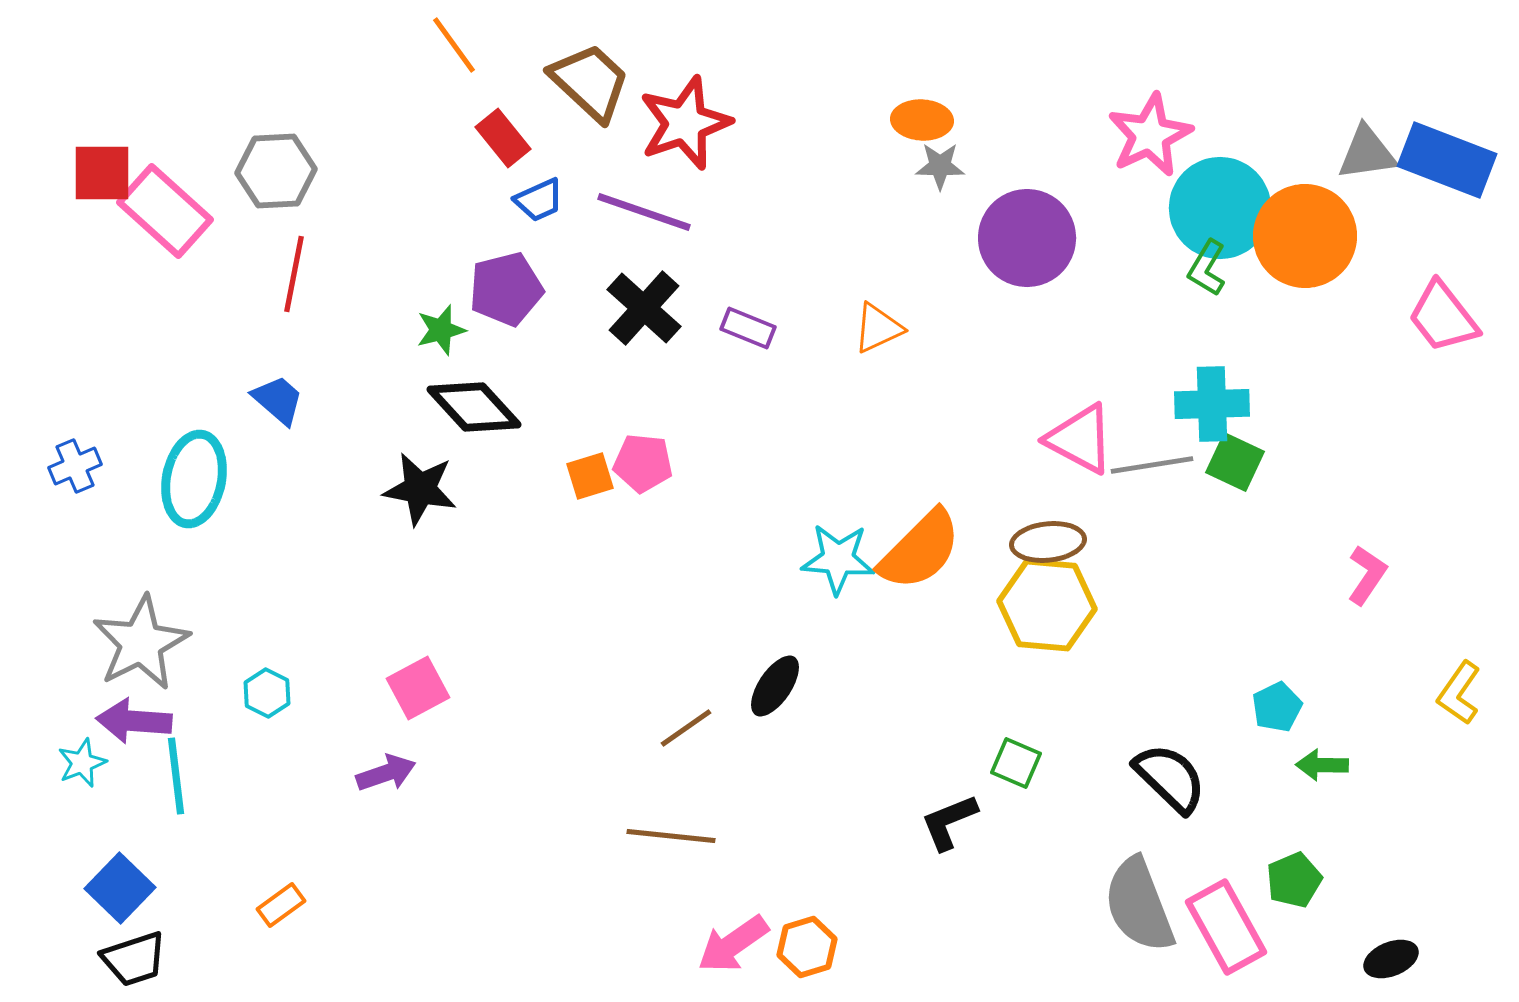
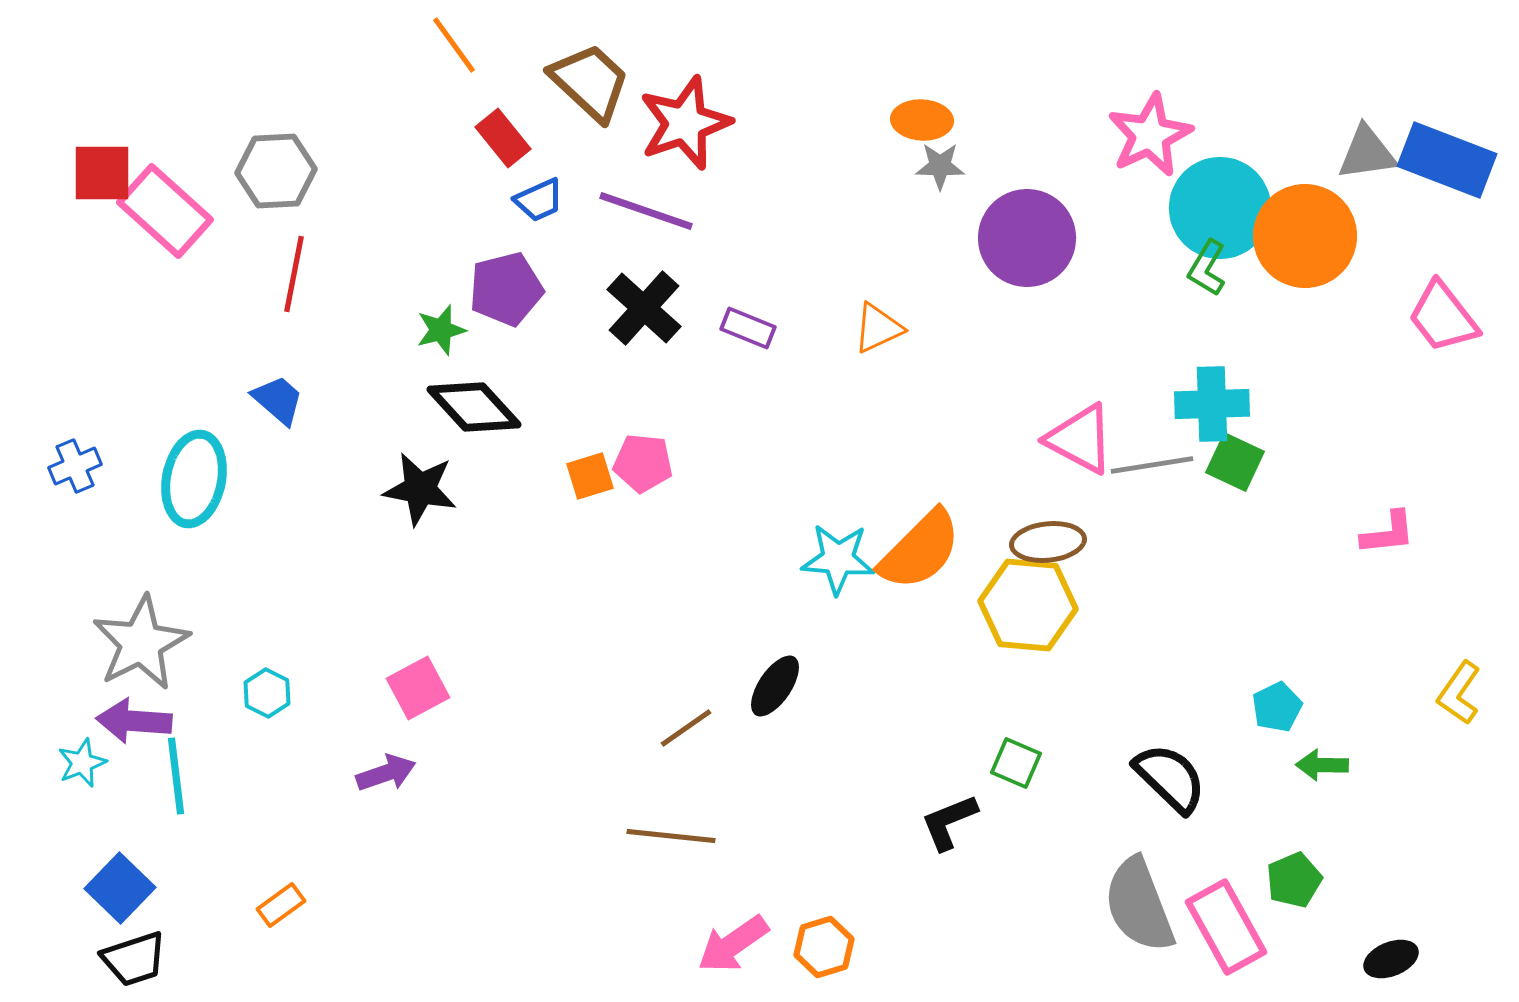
purple line at (644, 212): moved 2 px right, 1 px up
pink L-shape at (1367, 575): moved 21 px right, 42 px up; rotated 50 degrees clockwise
yellow hexagon at (1047, 605): moved 19 px left
orange hexagon at (807, 947): moved 17 px right
